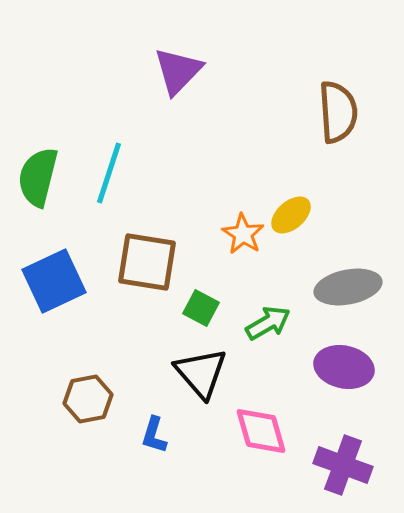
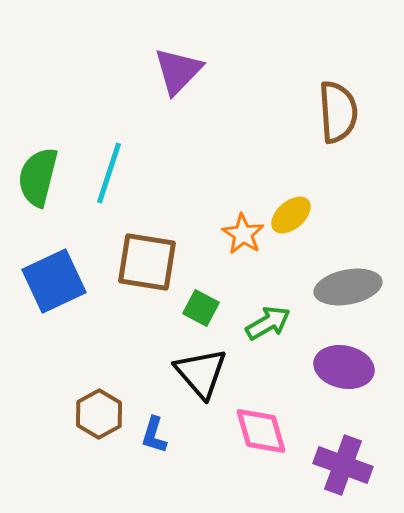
brown hexagon: moved 11 px right, 15 px down; rotated 18 degrees counterclockwise
